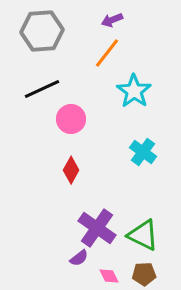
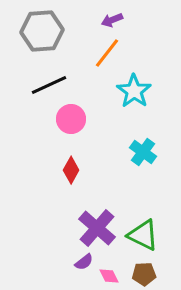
black line: moved 7 px right, 4 px up
purple cross: rotated 6 degrees clockwise
purple semicircle: moved 5 px right, 4 px down
